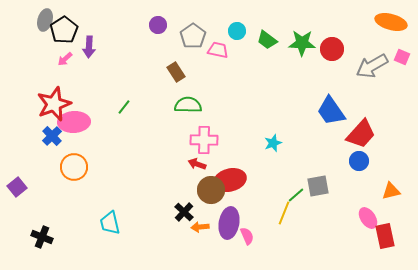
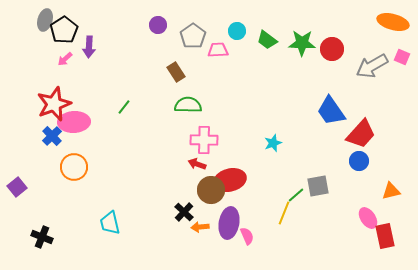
orange ellipse at (391, 22): moved 2 px right
pink trapezoid at (218, 50): rotated 15 degrees counterclockwise
